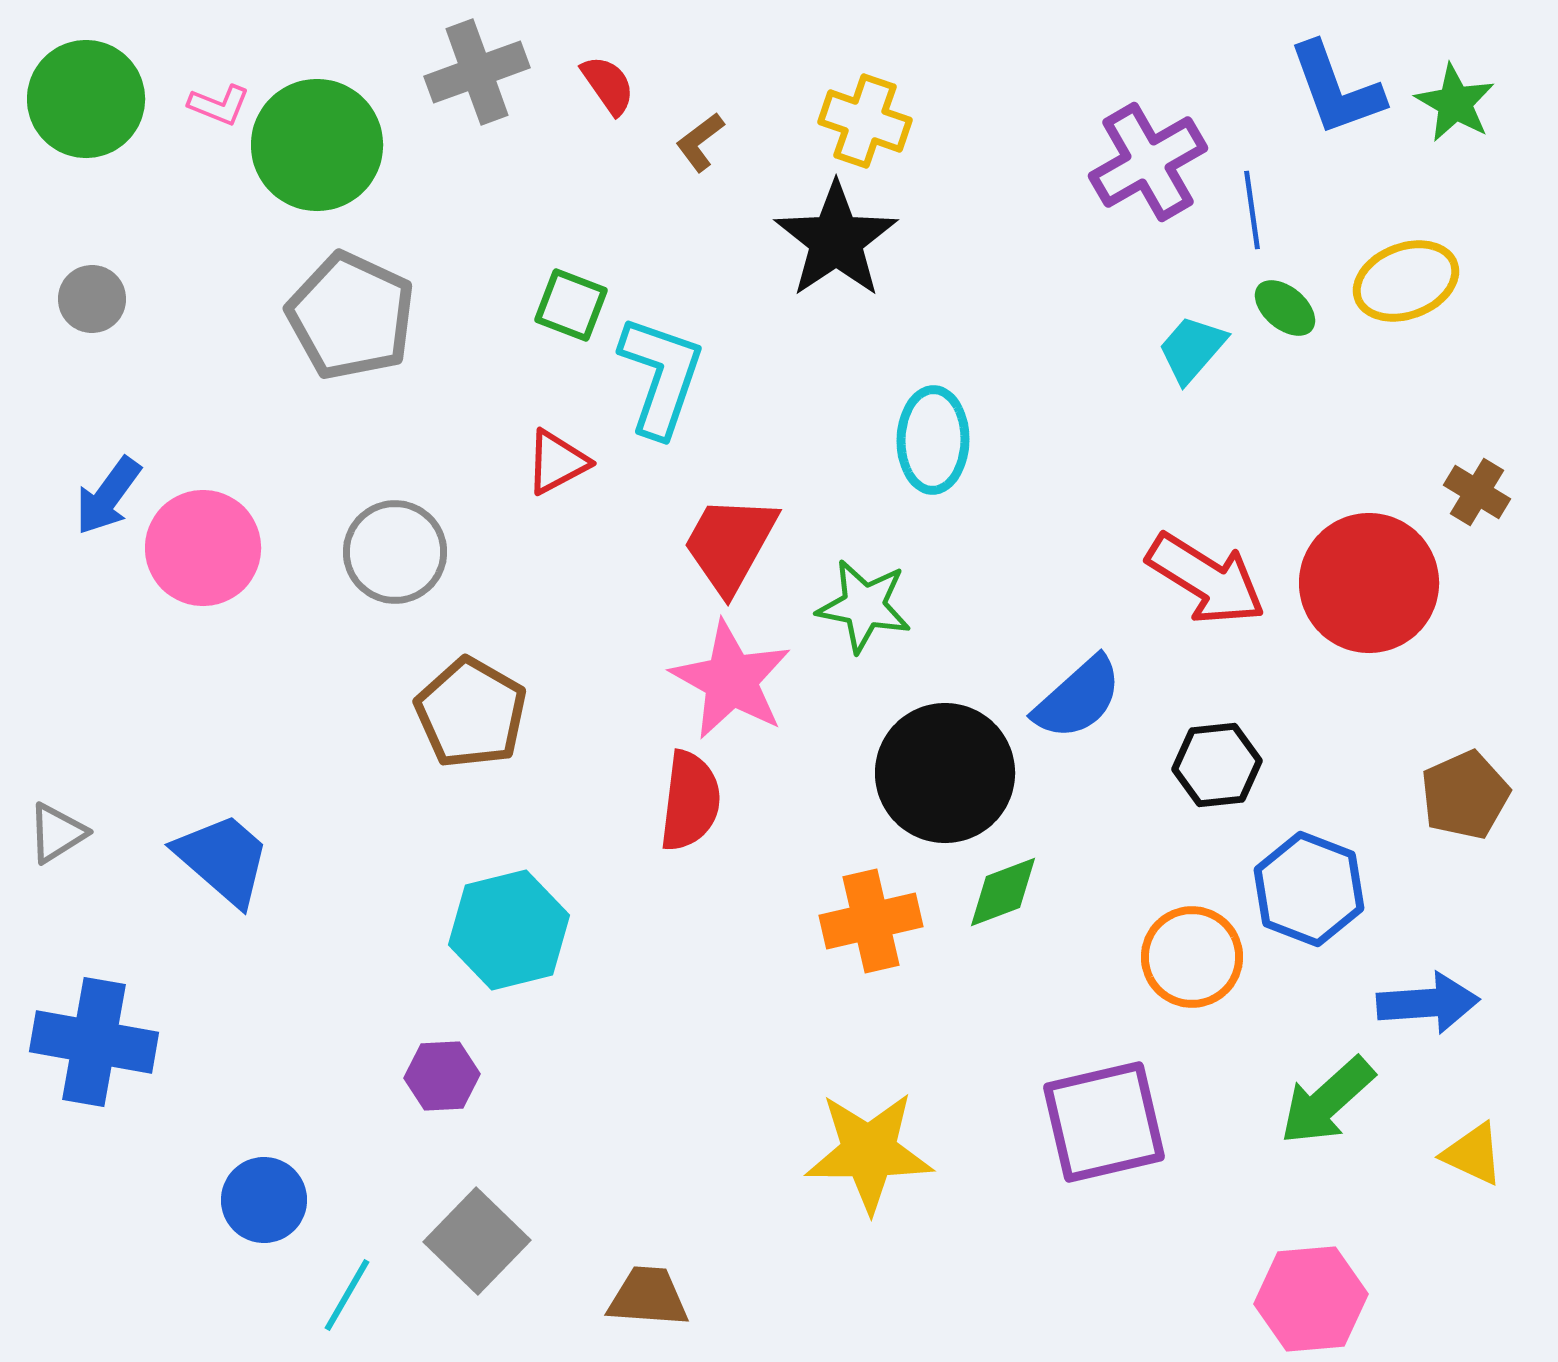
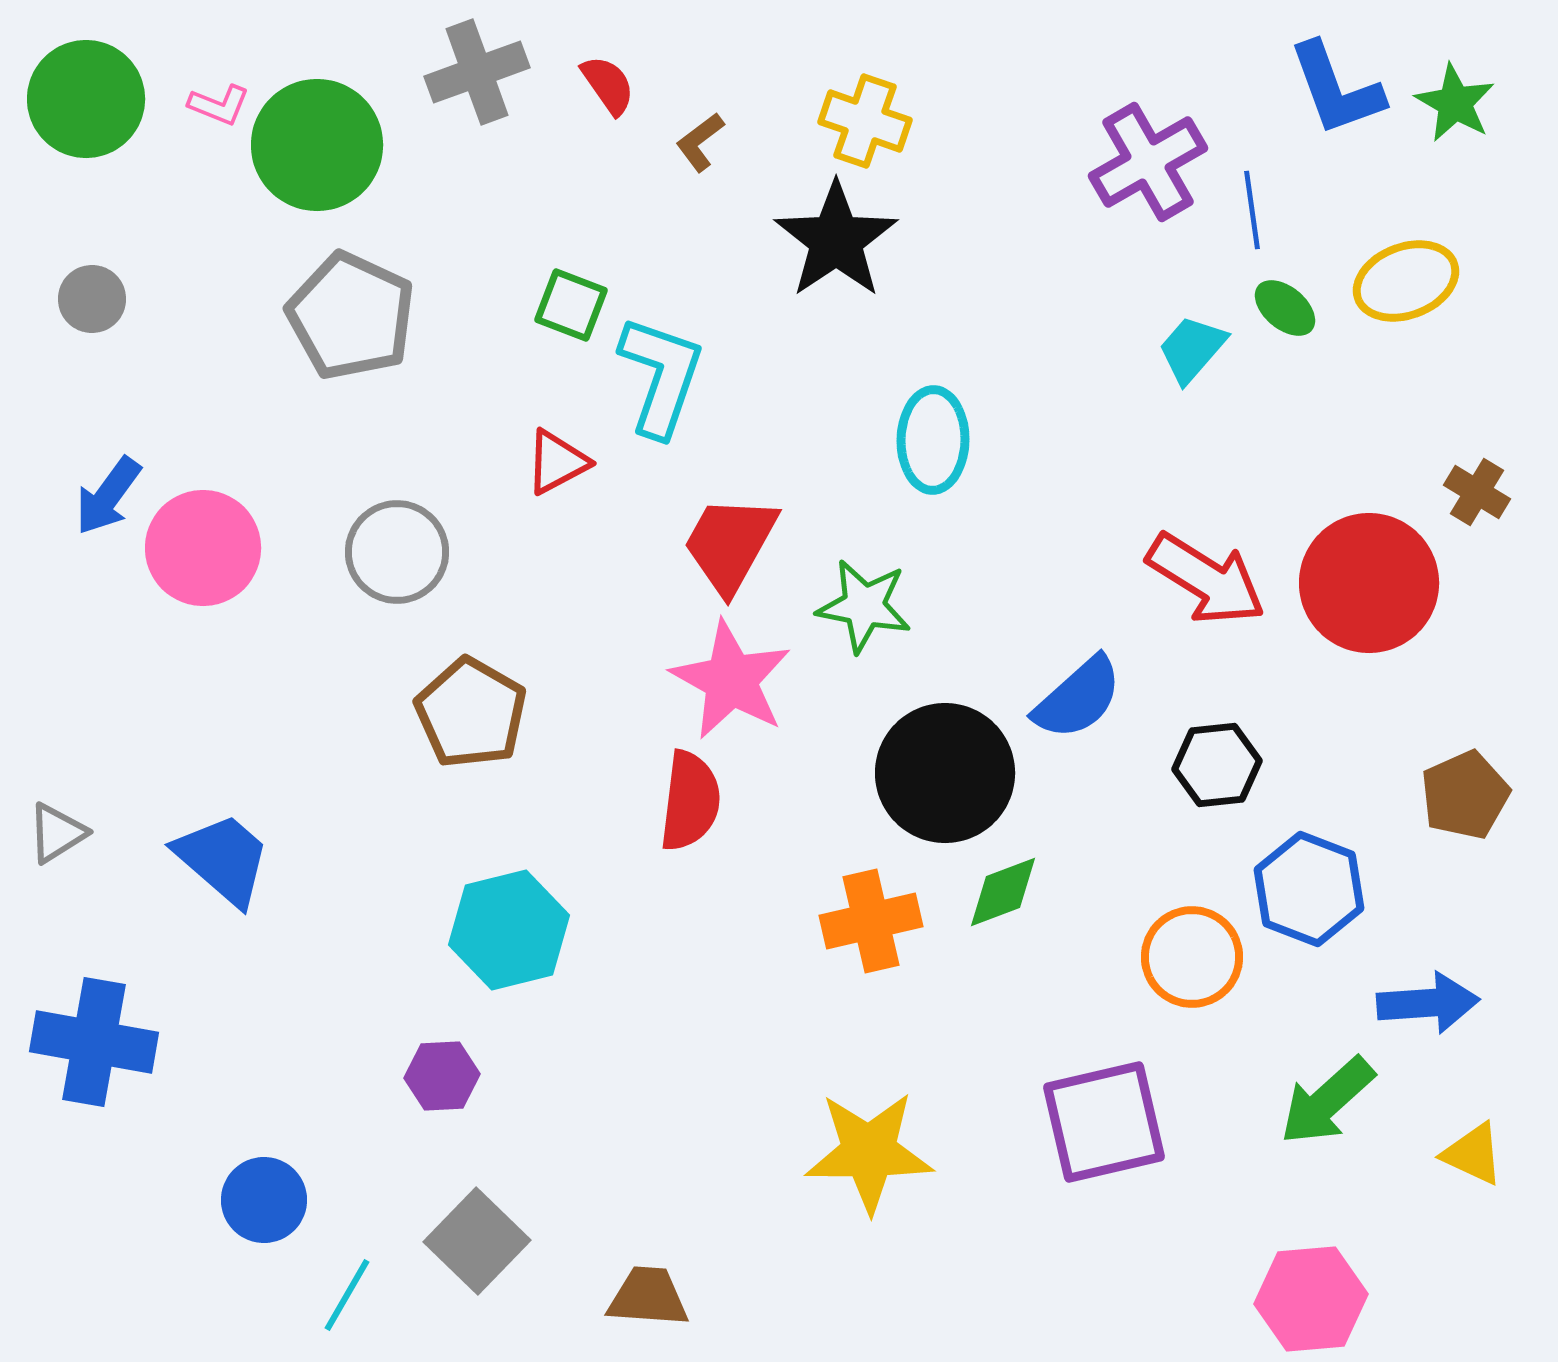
gray circle at (395, 552): moved 2 px right
